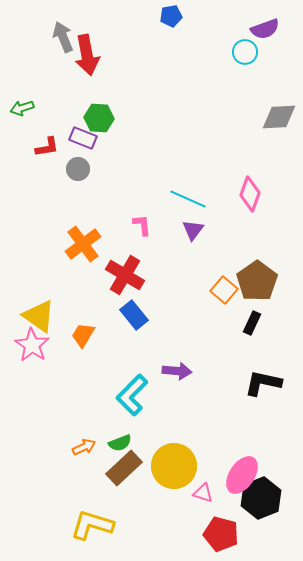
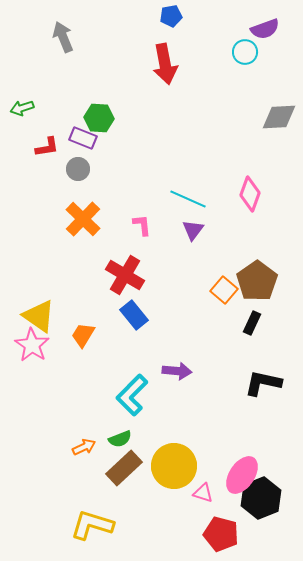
red arrow: moved 78 px right, 9 px down
orange cross: moved 25 px up; rotated 9 degrees counterclockwise
green semicircle: moved 4 px up
